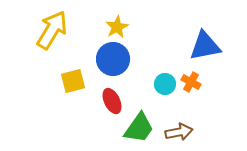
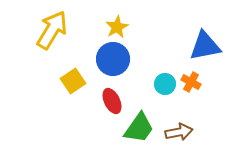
yellow square: rotated 20 degrees counterclockwise
